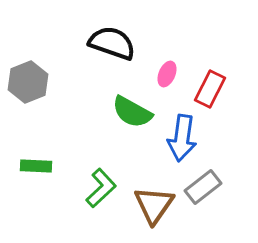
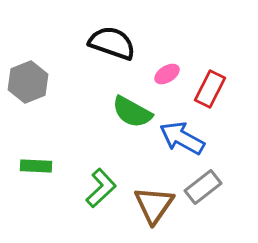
pink ellipse: rotated 35 degrees clockwise
blue arrow: rotated 111 degrees clockwise
